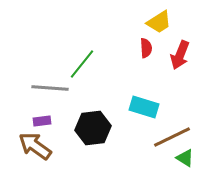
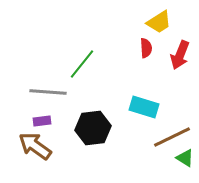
gray line: moved 2 px left, 4 px down
